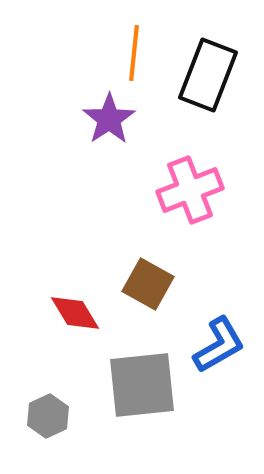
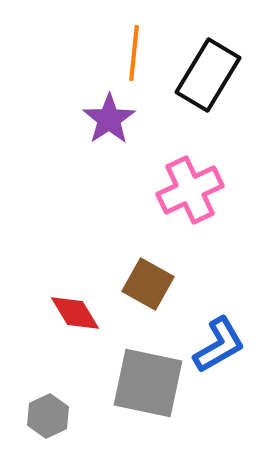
black rectangle: rotated 10 degrees clockwise
pink cross: rotated 4 degrees counterclockwise
gray square: moved 6 px right, 2 px up; rotated 18 degrees clockwise
